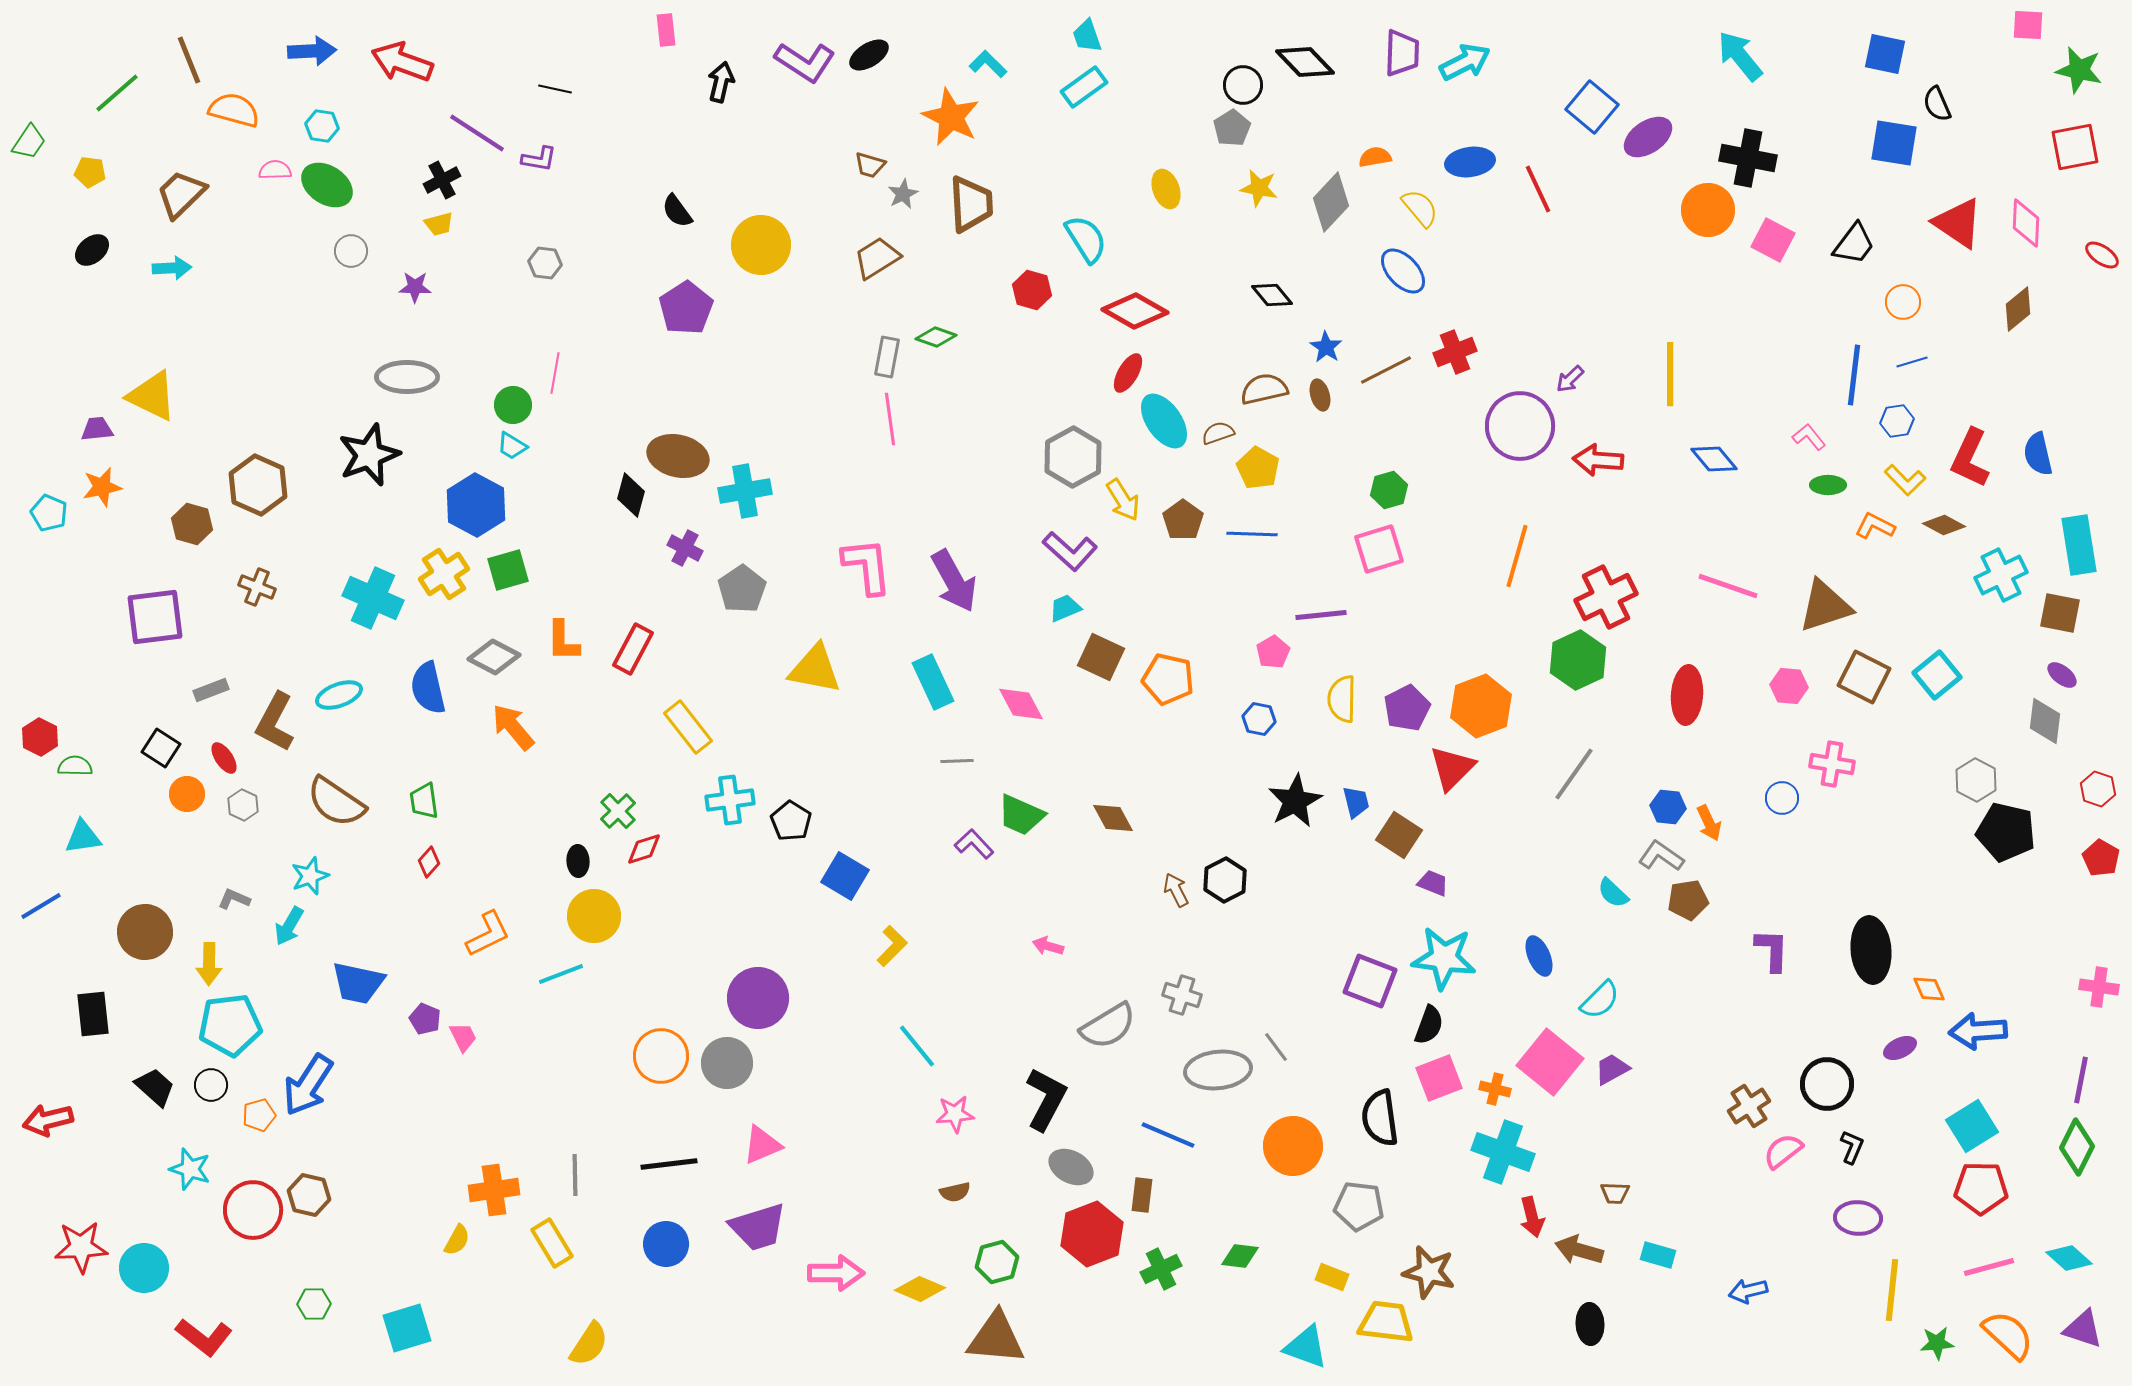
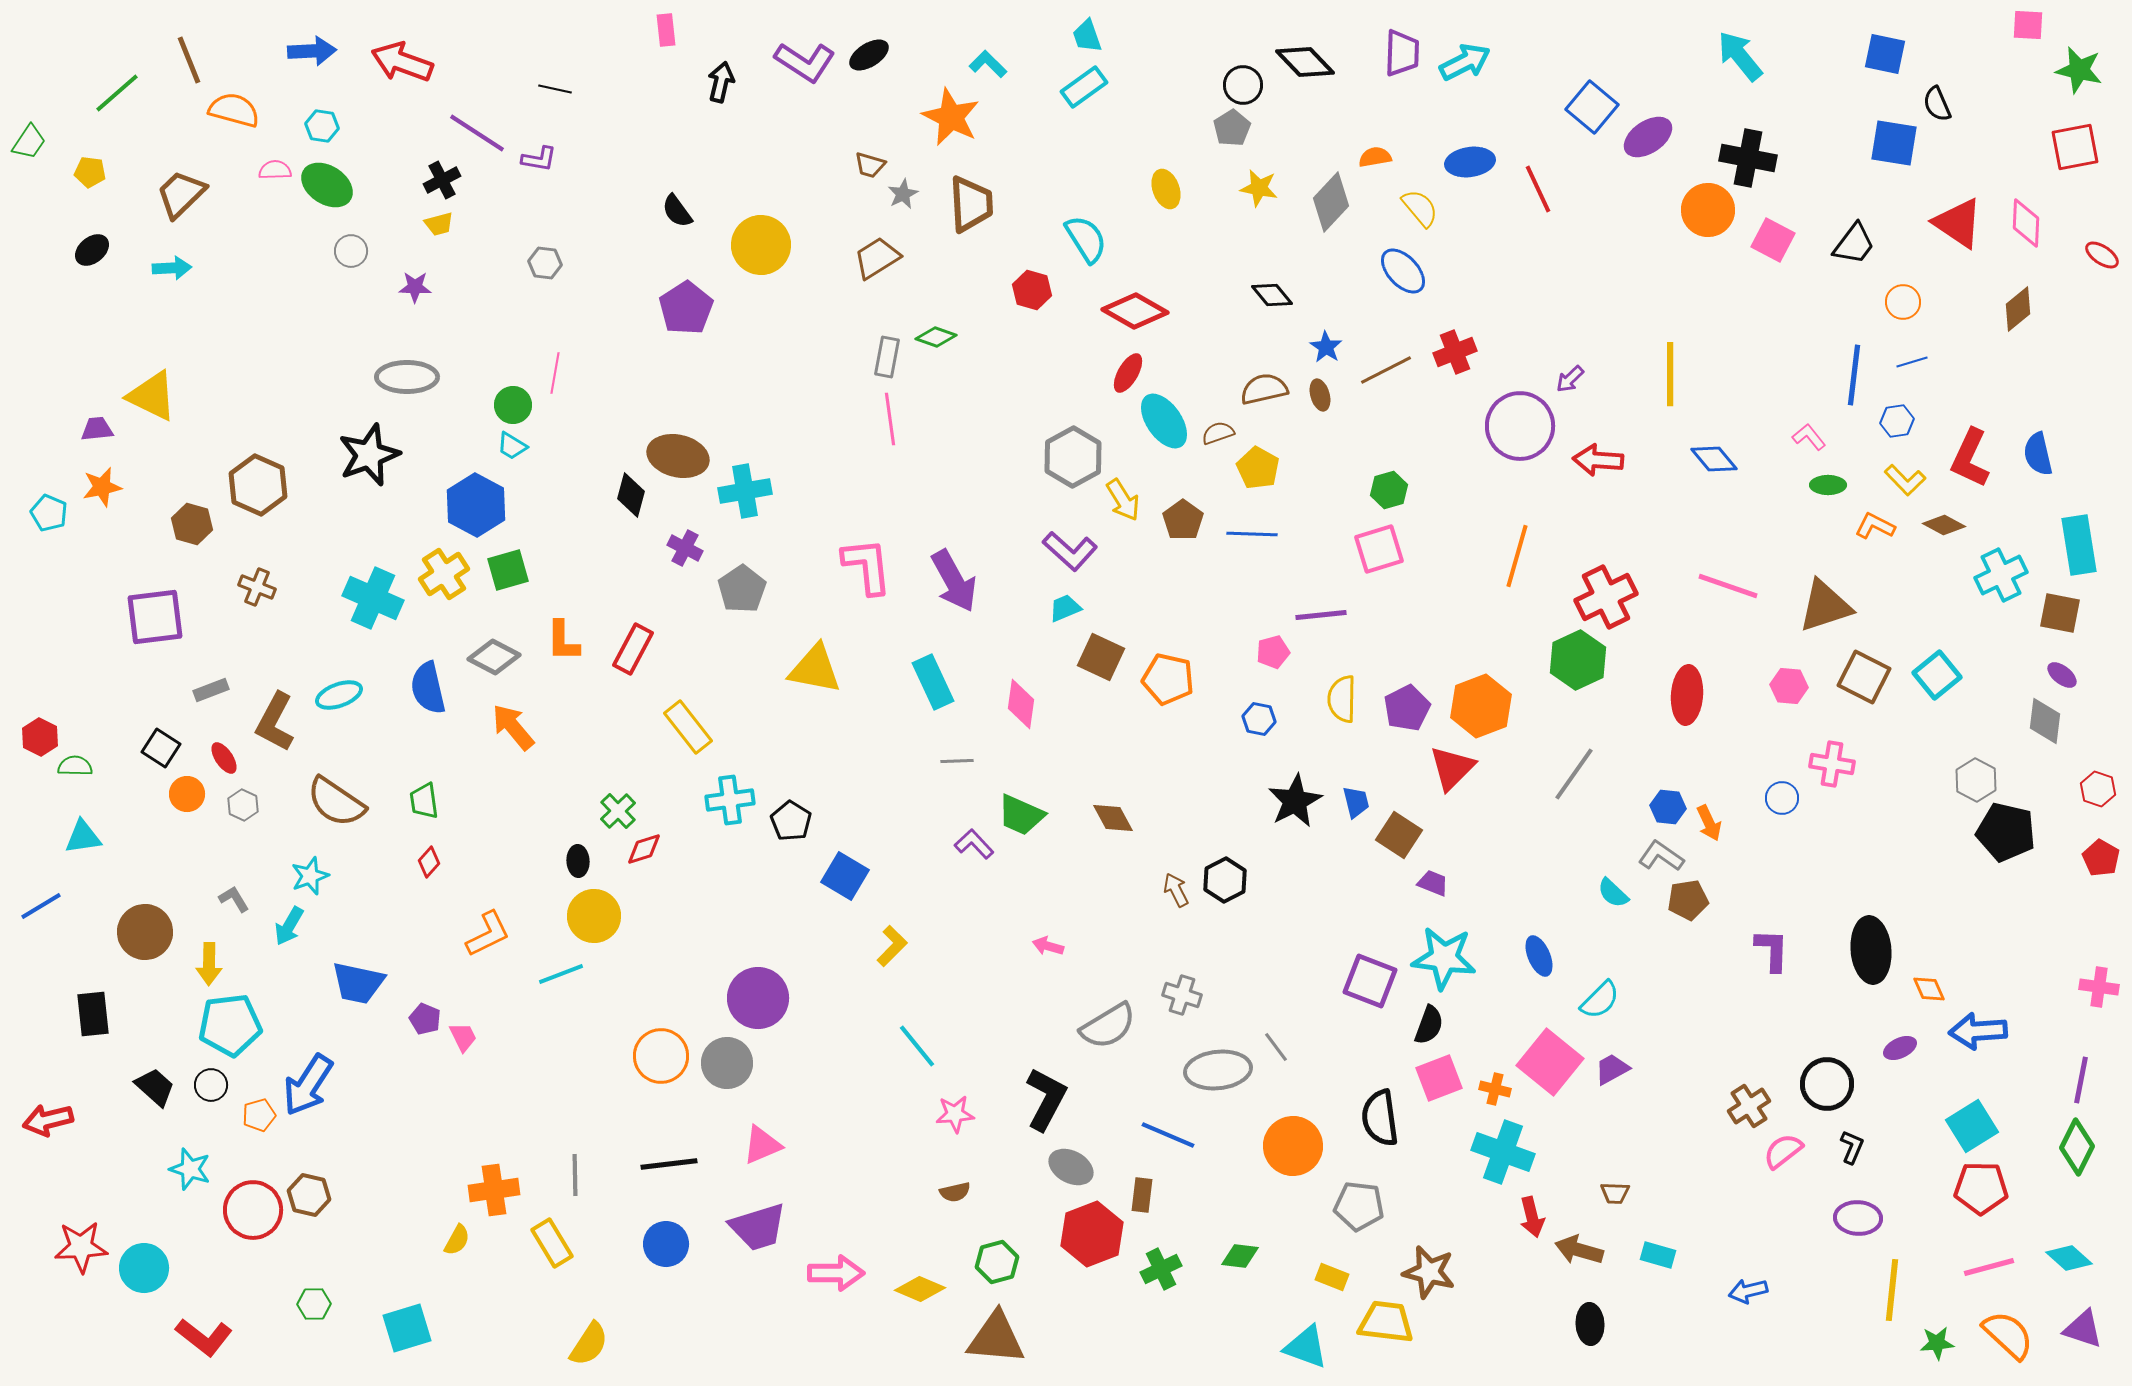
pink pentagon at (1273, 652): rotated 16 degrees clockwise
pink diamond at (1021, 704): rotated 36 degrees clockwise
gray L-shape at (234, 899): rotated 36 degrees clockwise
